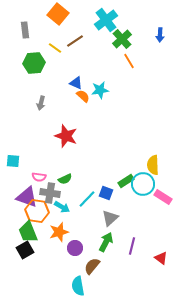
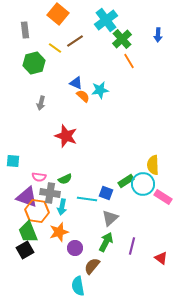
blue arrow: moved 2 px left
green hexagon: rotated 10 degrees counterclockwise
cyan line: rotated 54 degrees clockwise
cyan arrow: rotated 70 degrees clockwise
